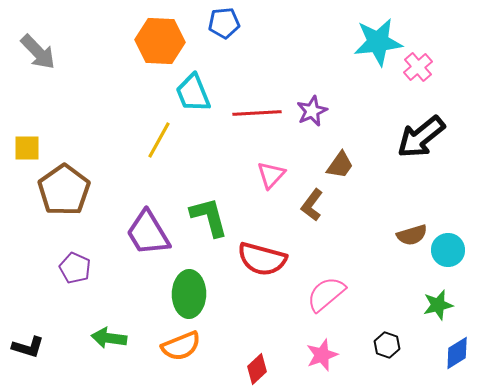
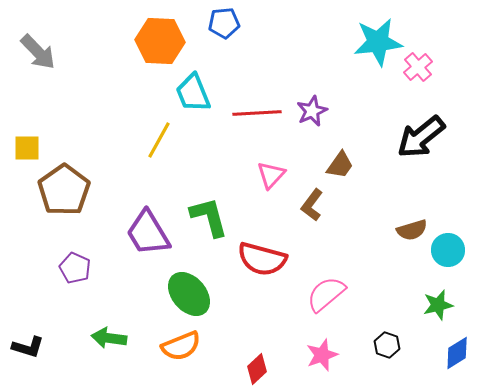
brown semicircle: moved 5 px up
green ellipse: rotated 42 degrees counterclockwise
